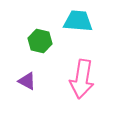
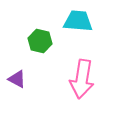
purple triangle: moved 10 px left, 2 px up
